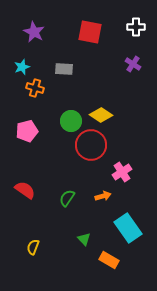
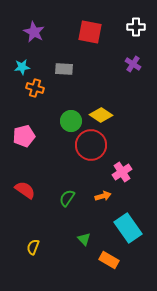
cyan star: rotated 14 degrees clockwise
pink pentagon: moved 3 px left, 5 px down
